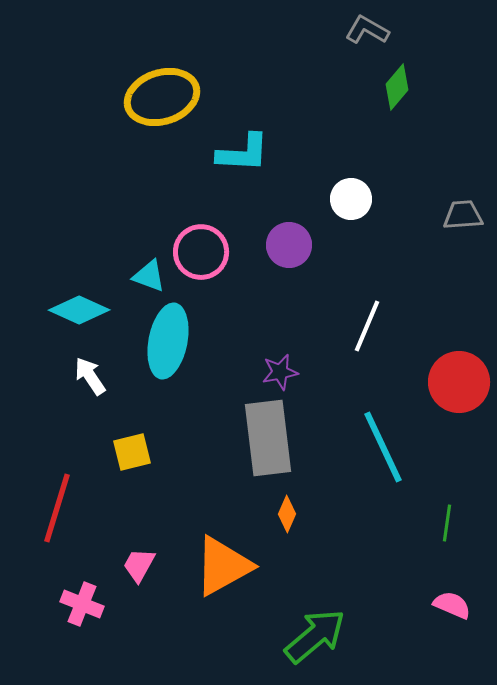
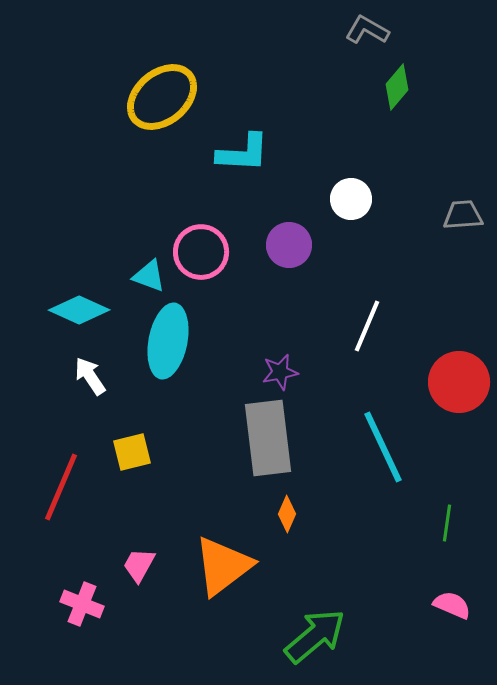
yellow ellipse: rotated 22 degrees counterclockwise
red line: moved 4 px right, 21 px up; rotated 6 degrees clockwise
orange triangle: rotated 8 degrees counterclockwise
